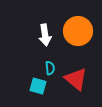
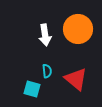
orange circle: moved 2 px up
cyan semicircle: moved 3 px left, 3 px down
cyan square: moved 6 px left, 3 px down
